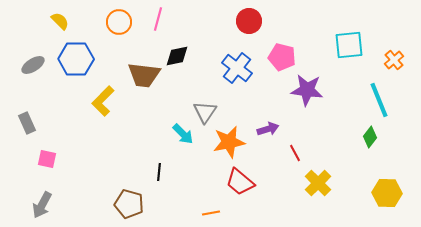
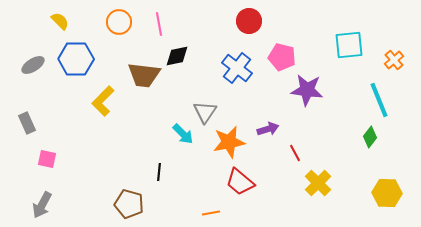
pink line: moved 1 px right, 5 px down; rotated 25 degrees counterclockwise
